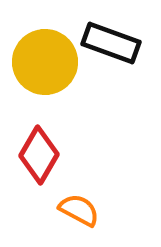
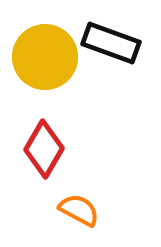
yellow circle: moved 5 px up
red diamond: moved 5 px right, 6 px up
